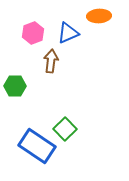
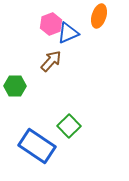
orange ellipse: rotated 70 degrees counterclockwise
pink hexagon: moved 18 px right, 9 px up
brown arrow: rotated 35 degrees clockwise
green square: moved 4 px right, 3 px up
